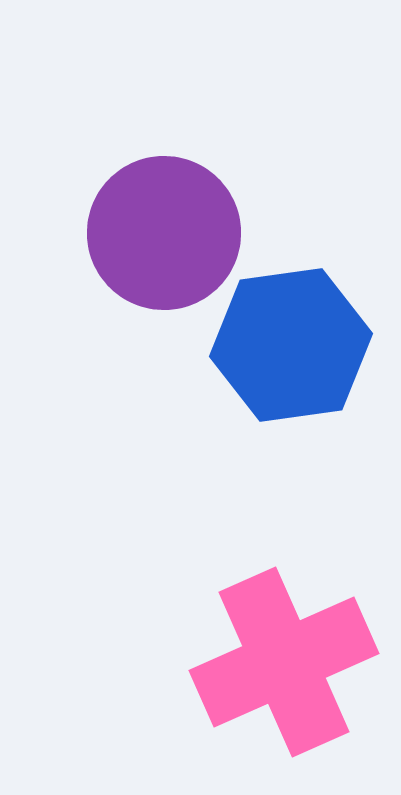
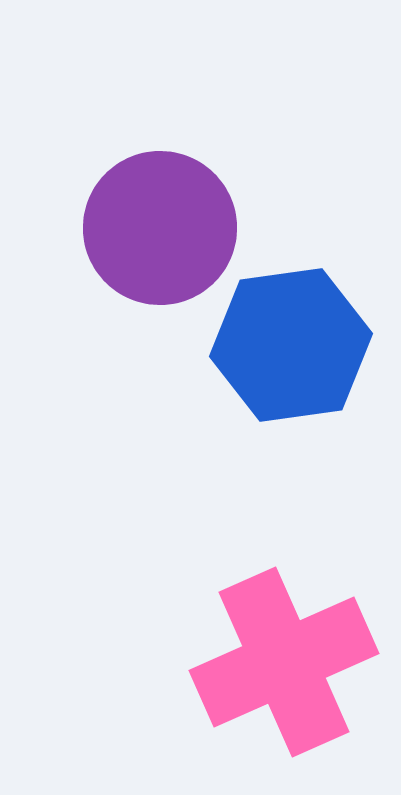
purple circle: moved 4 px left, 5 px up
